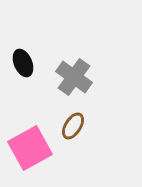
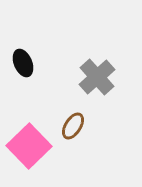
gray cross: moved 23 px right; rotated 12 degrees clockwise
pink square: moved 1 px left, 2 px up; rotated 15 degrees counterclockwise
